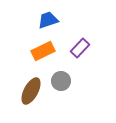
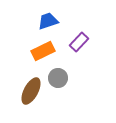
blue trapezoid: moved 1 px down
purple rectangle: moved 1 px left, 6 px up
gray circle: moved 3 px left, 3 px up
